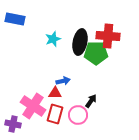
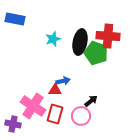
green pentagon: rotated 20 degrees clockwise
red triangle: moved 3 px up
black arrow: rotated 16 degrees clockwise
pink circle: moved 3 px right, 1 px down
